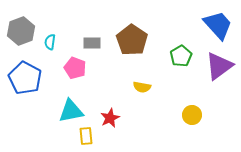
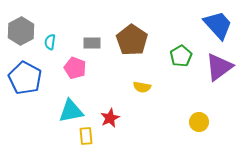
gray hexagon: rotated 8 degrees counterclockwise
purple triangle: moved 1 px down
yellow circle: moved 7 px right, 7 px down
